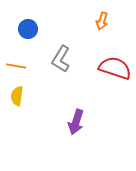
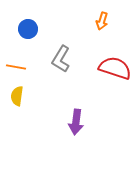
orange line: moved 1 px down
purple arrow: rotated 10 degrees counterclockwise
